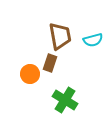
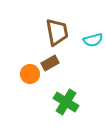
brown trapezoid: moved 3 px left, 4 px up
brown rectangle: rotated 42 degrees clockwise
green cross: moved 1 px right, 2 px down
